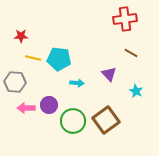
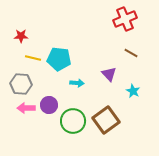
red cross: rotated 15 degrees counterclockwise
gray hexagon: moved 6 px right, 2 px down
cyan star: moved 3 px left
